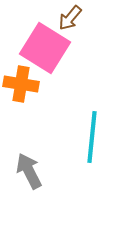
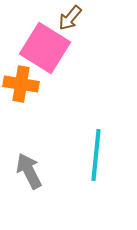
cyan line: moved 4 px right, 18 px down
